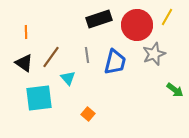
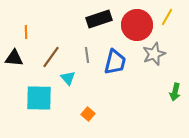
black triangle: moved 10 px left, 5 px up; rotated 30 degrees counterclockwise
green arrow: moved 2 px down; rotated 66 degrees clockwise
cyan square: rotated 8 degrees clockwise
